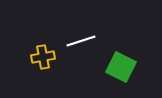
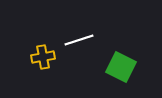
white line: moved 2 px left, 1 px up
